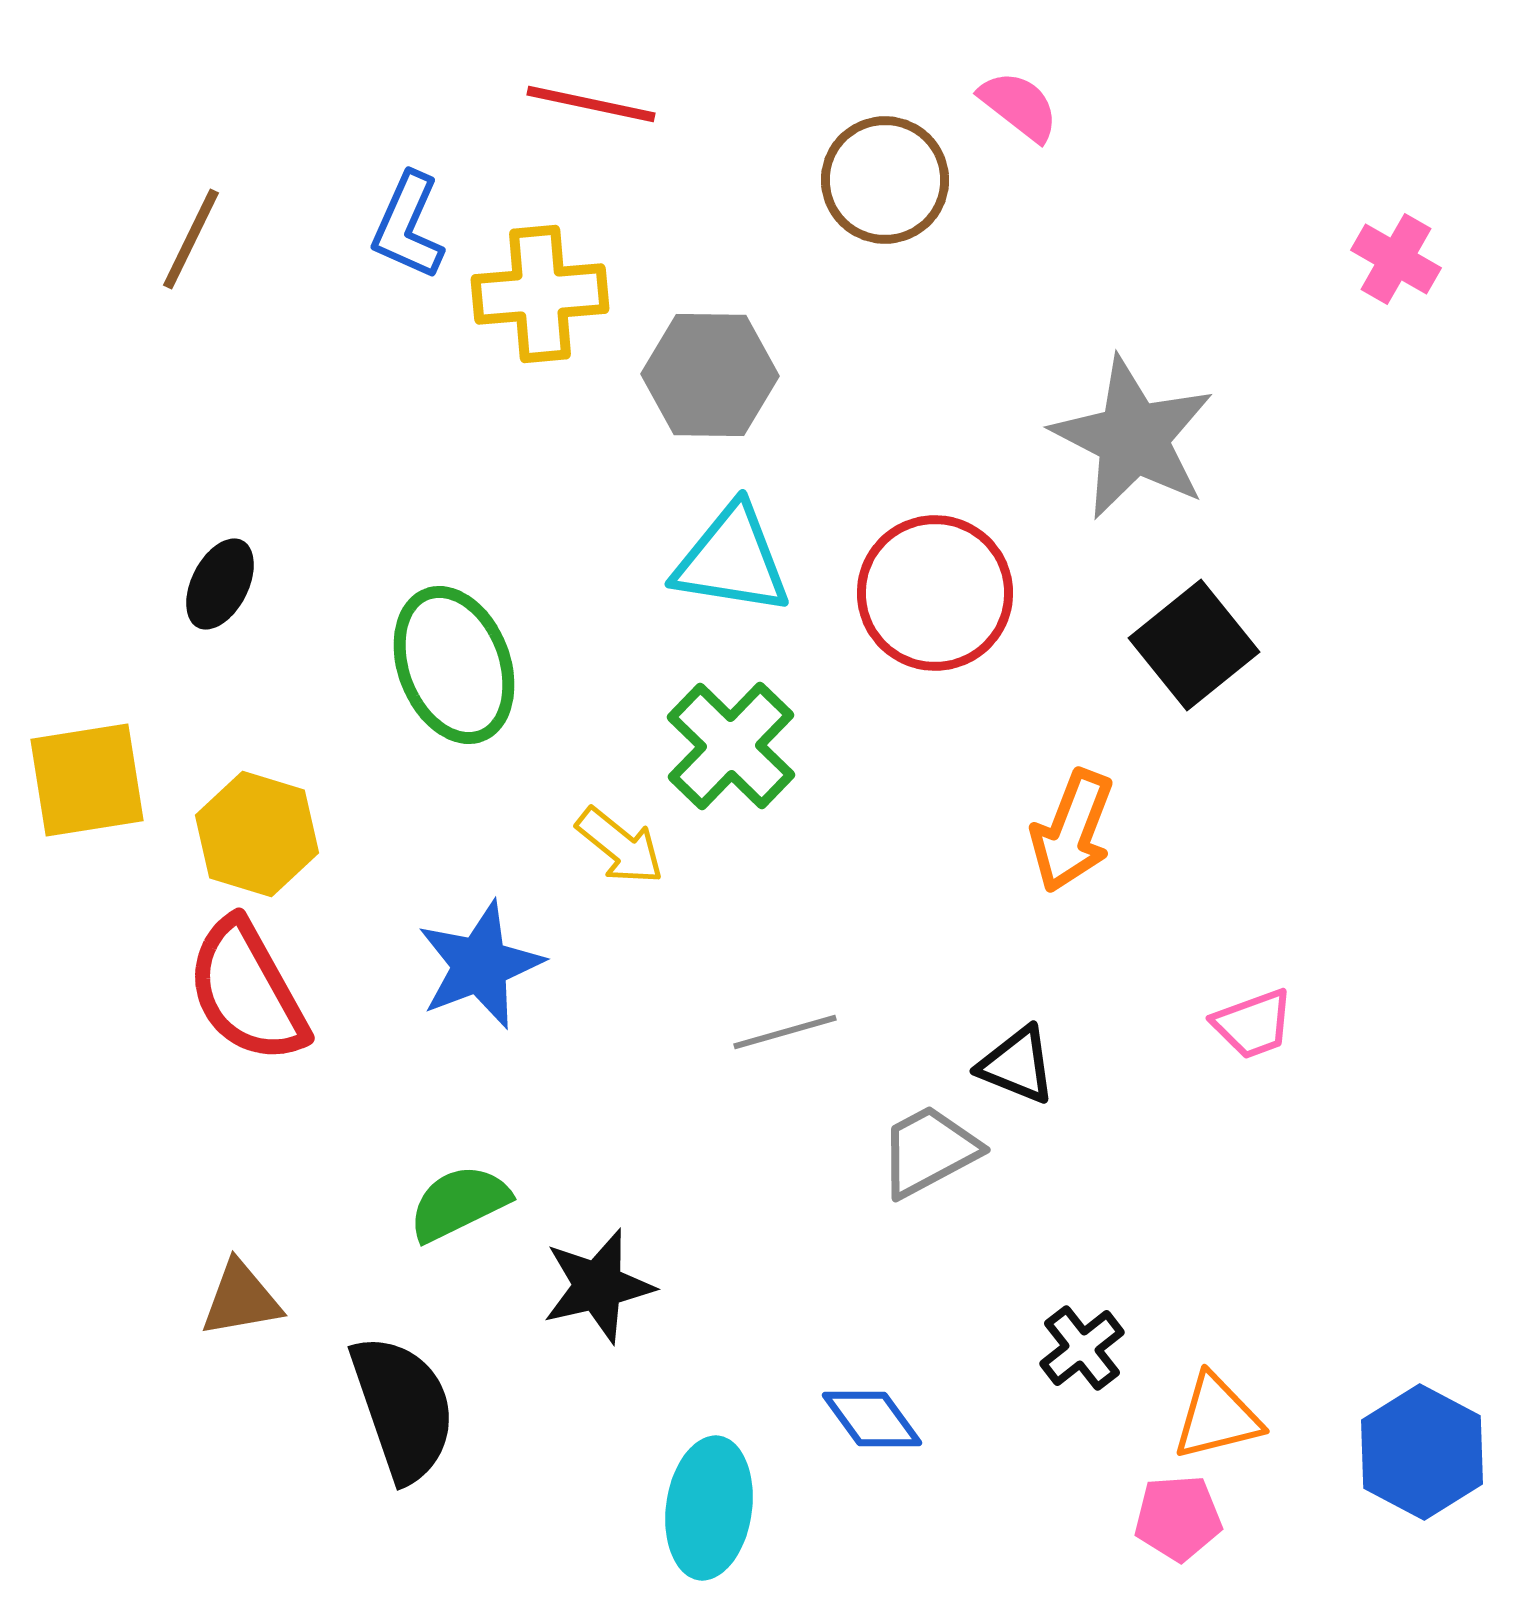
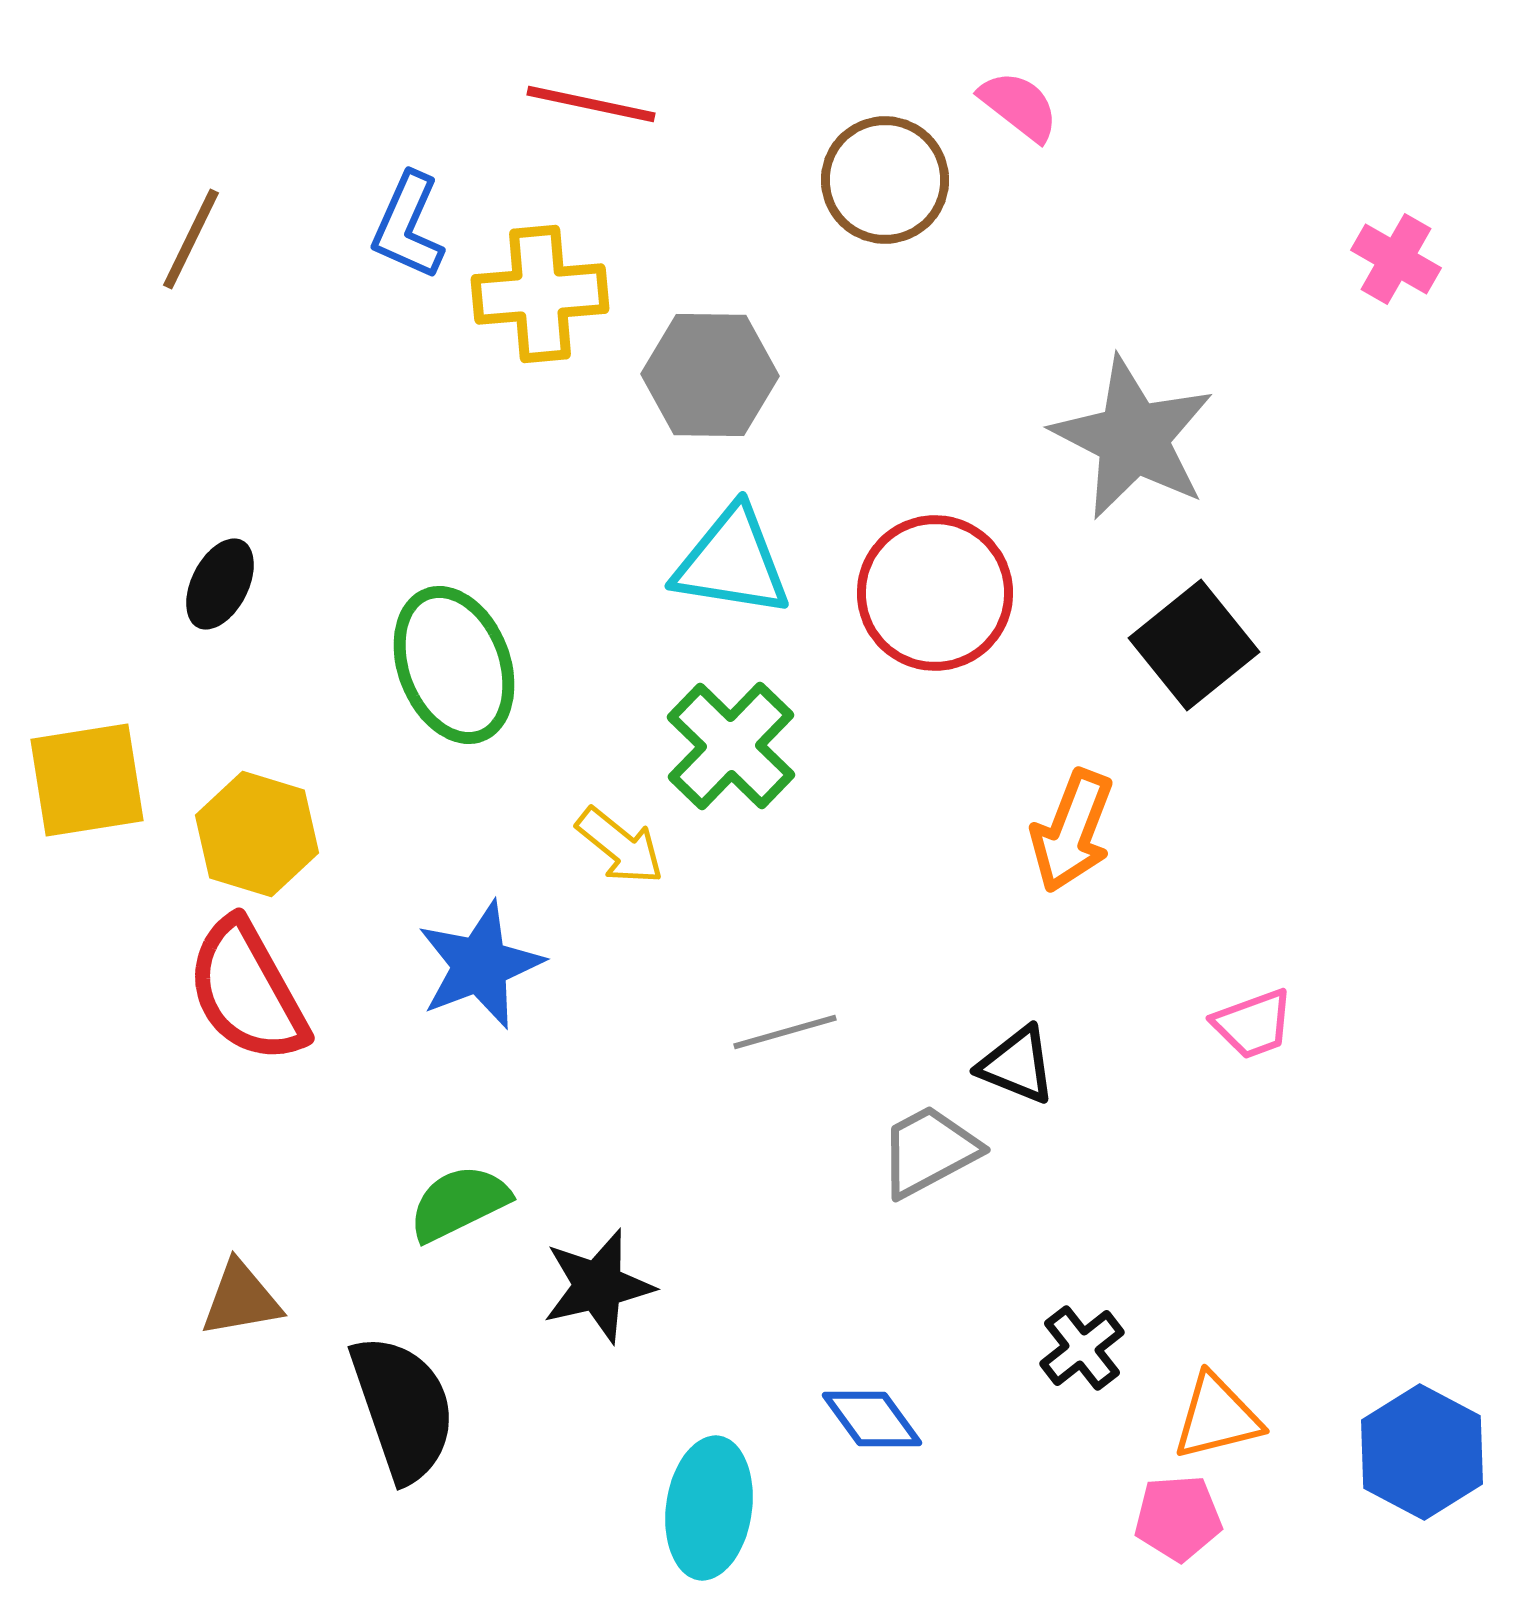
cyan triangle: moved 2 px down
